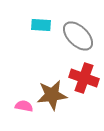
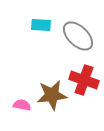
red cross: moved 2 px down
pink semicircle: moved 2 px left, 1 px up
